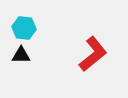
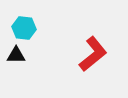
black triangle: moved 5 px left
